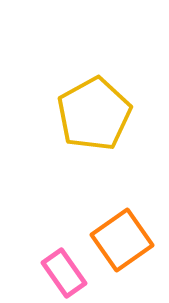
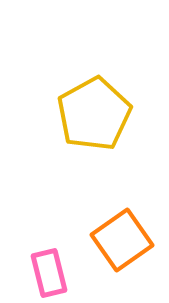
pink rectangle: moved 15 px left; rotated 21 degrees clockwise
